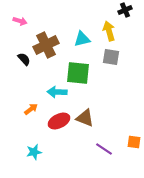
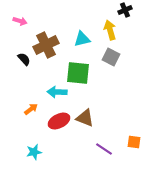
yellow arrow: moved 1 px right, 1 px up
gray square: rotated 18 degrees clockwise
